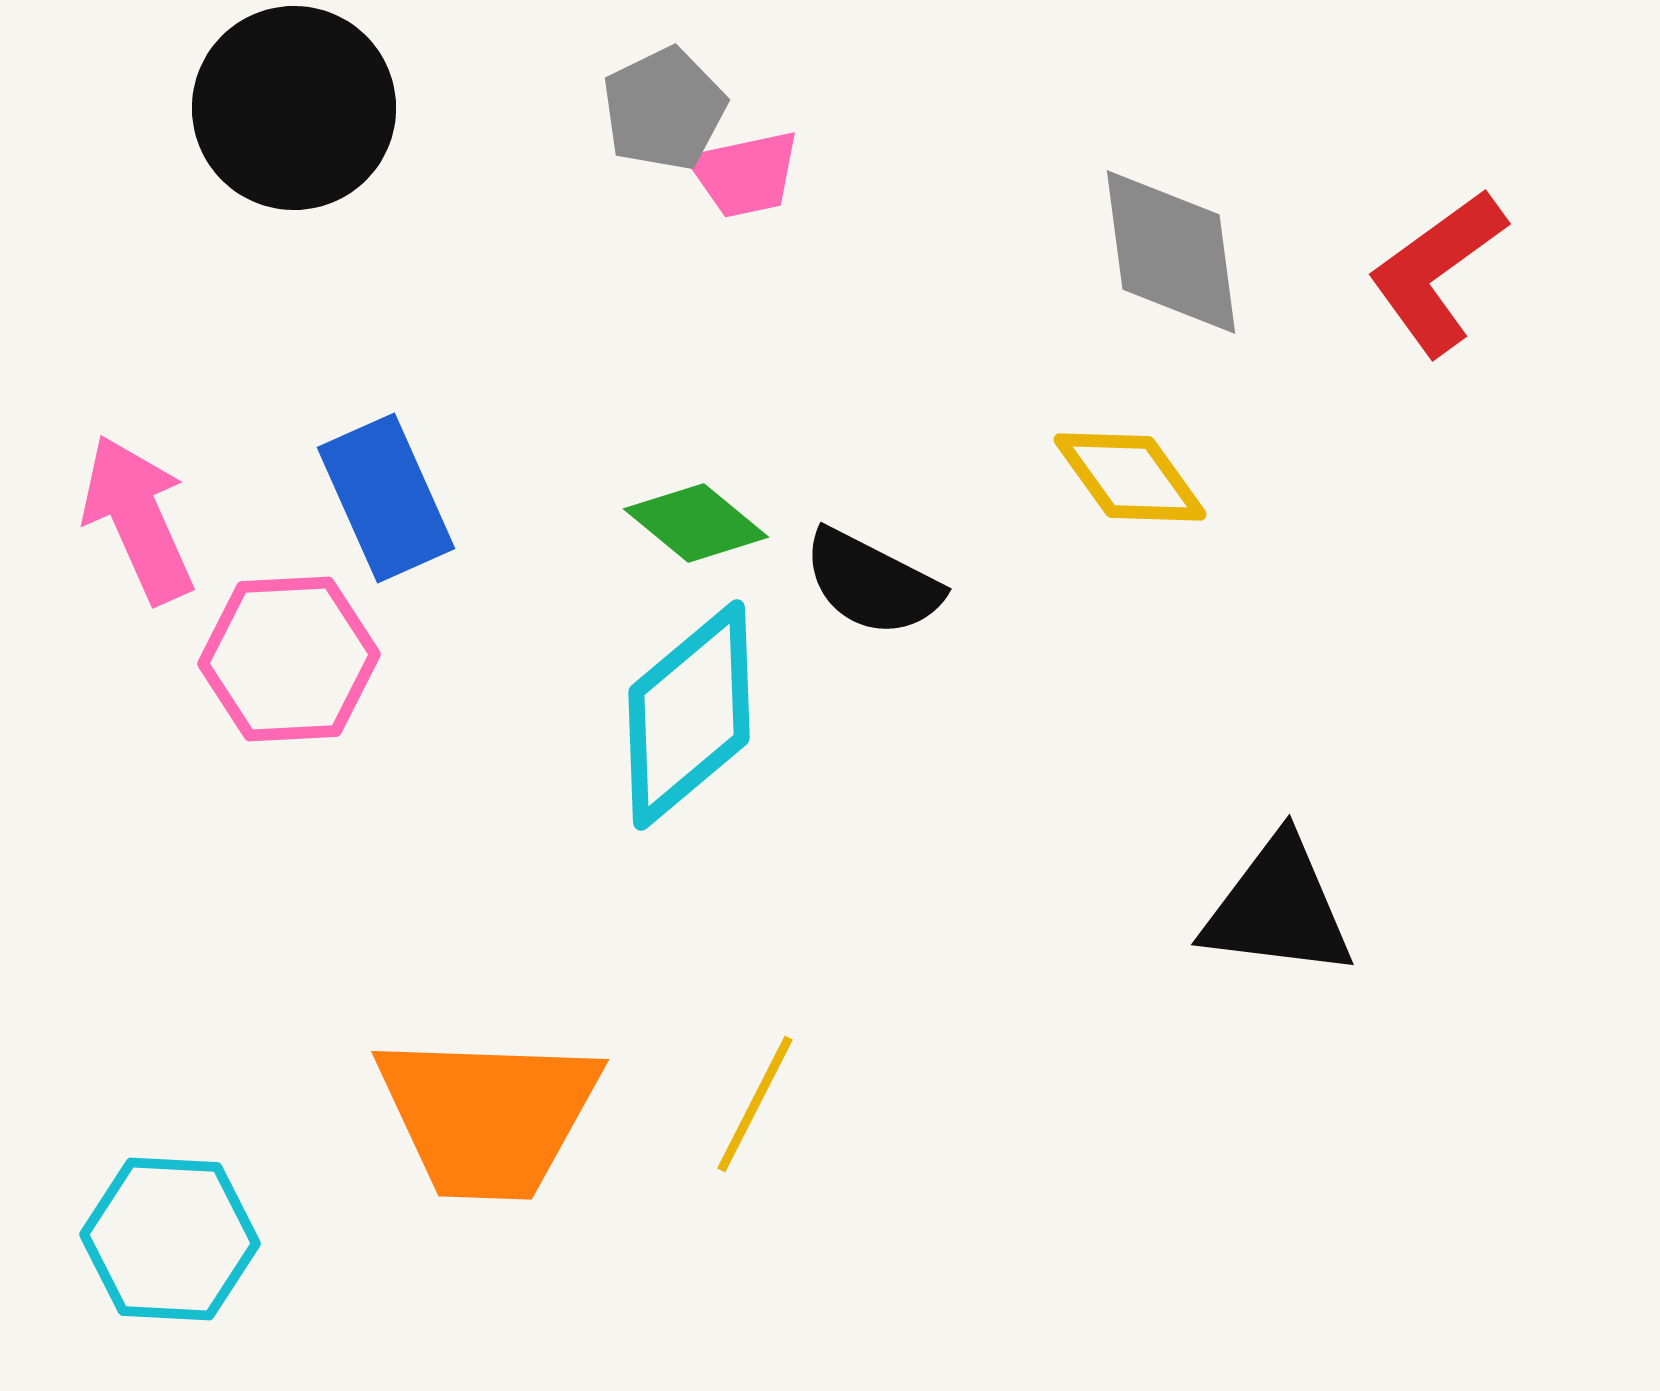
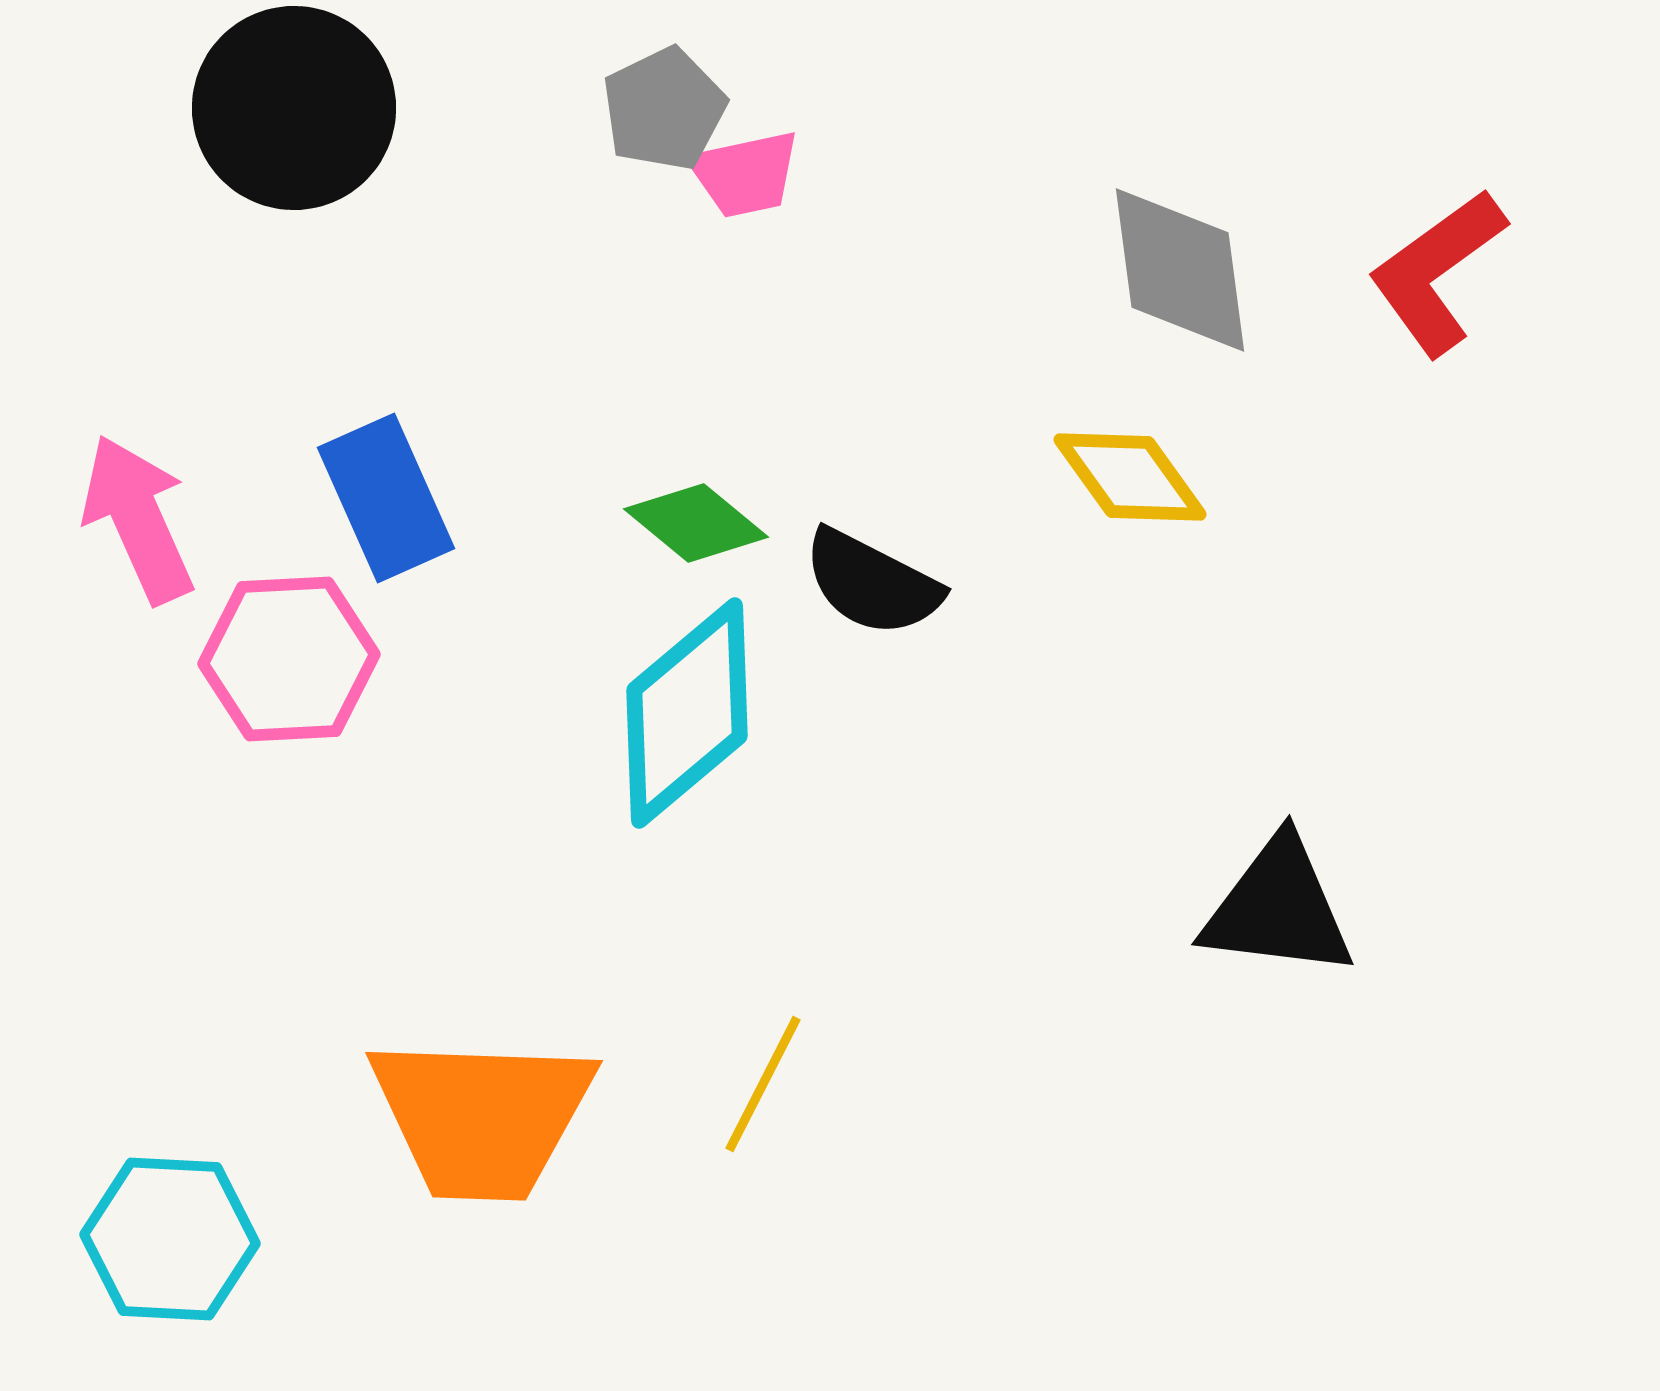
gray diamond: moved 9 px right, 18 px down
cyan diamond: moved 2 px left, 2 px up
yellow line: moved 8 px right, 20 px up
orange trapezoid: moved 6 px left, 1 px down
